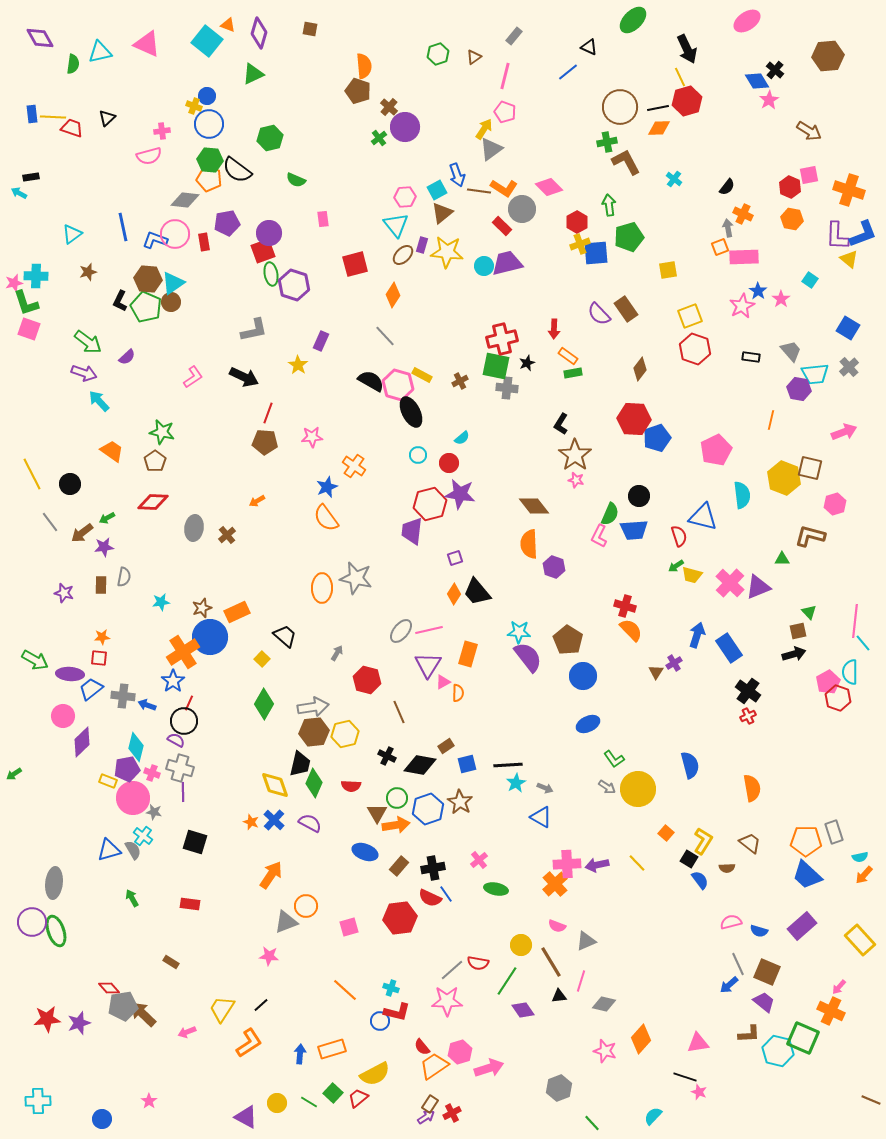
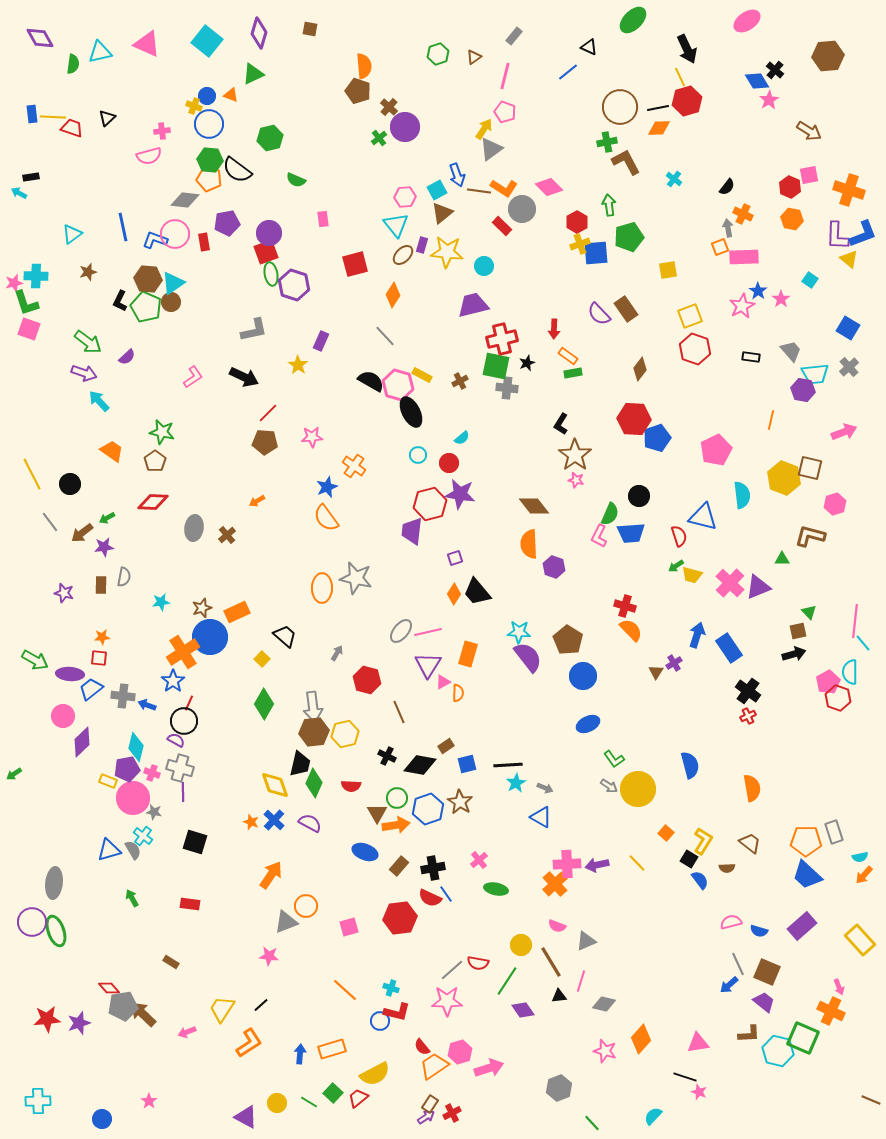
orange triangle at (228, 25): moved 3 px right, 70 px down
red square at (263, 251): moved 3 px right, 1 px down
purple trapezoid at (507, 263): moved 34 px left, 42 px down
purple hexagon at (799, 389): moved 4 px right, 1 px down
red line at (268, 413): rotated 25 degrees clockwise
blue trapezoid at (634, 530): moved 3 px left, 3 px down
pink line at (429, 630): moved 1 px left, 2 px down
gray arrow at (313, 707): rotated 92 degrees clockwise
gray arrow at (607, 787): moved 2 px right, 1 px up
pink arrow at (839, 987): rotated 63 degrees counterclockwise
